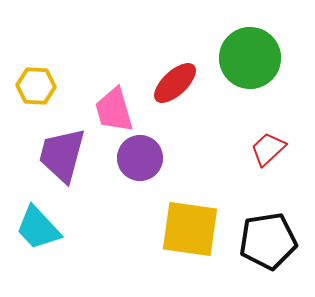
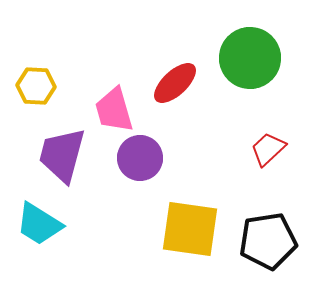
cyan trapezoid: moved 1 px right, 4 px up; rotated 15 degrees counterclockwise
